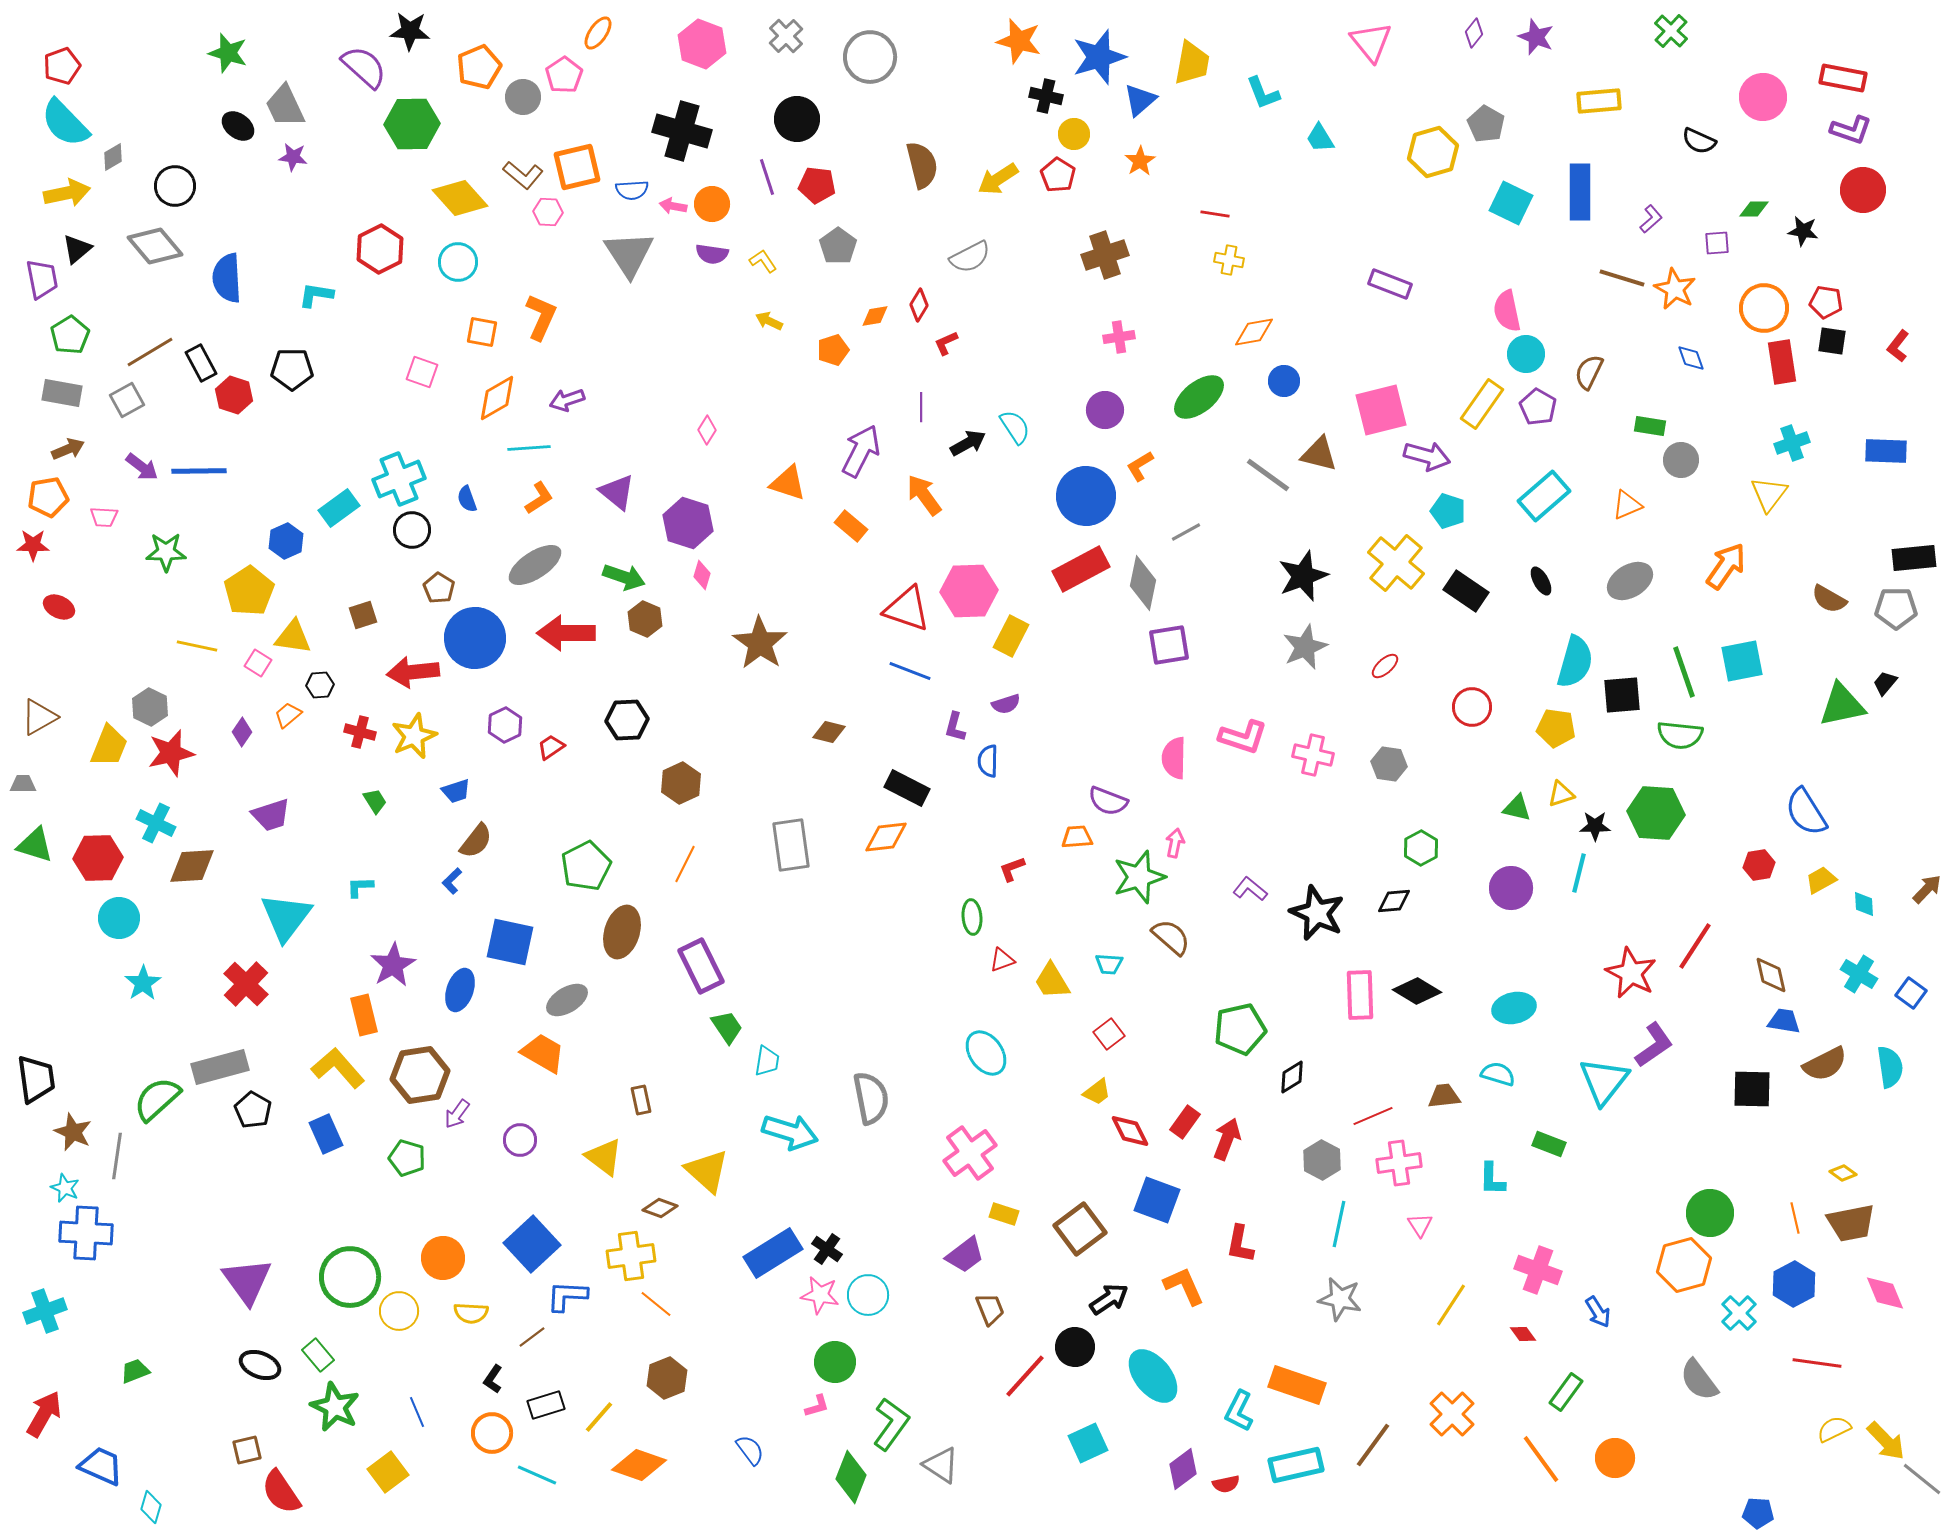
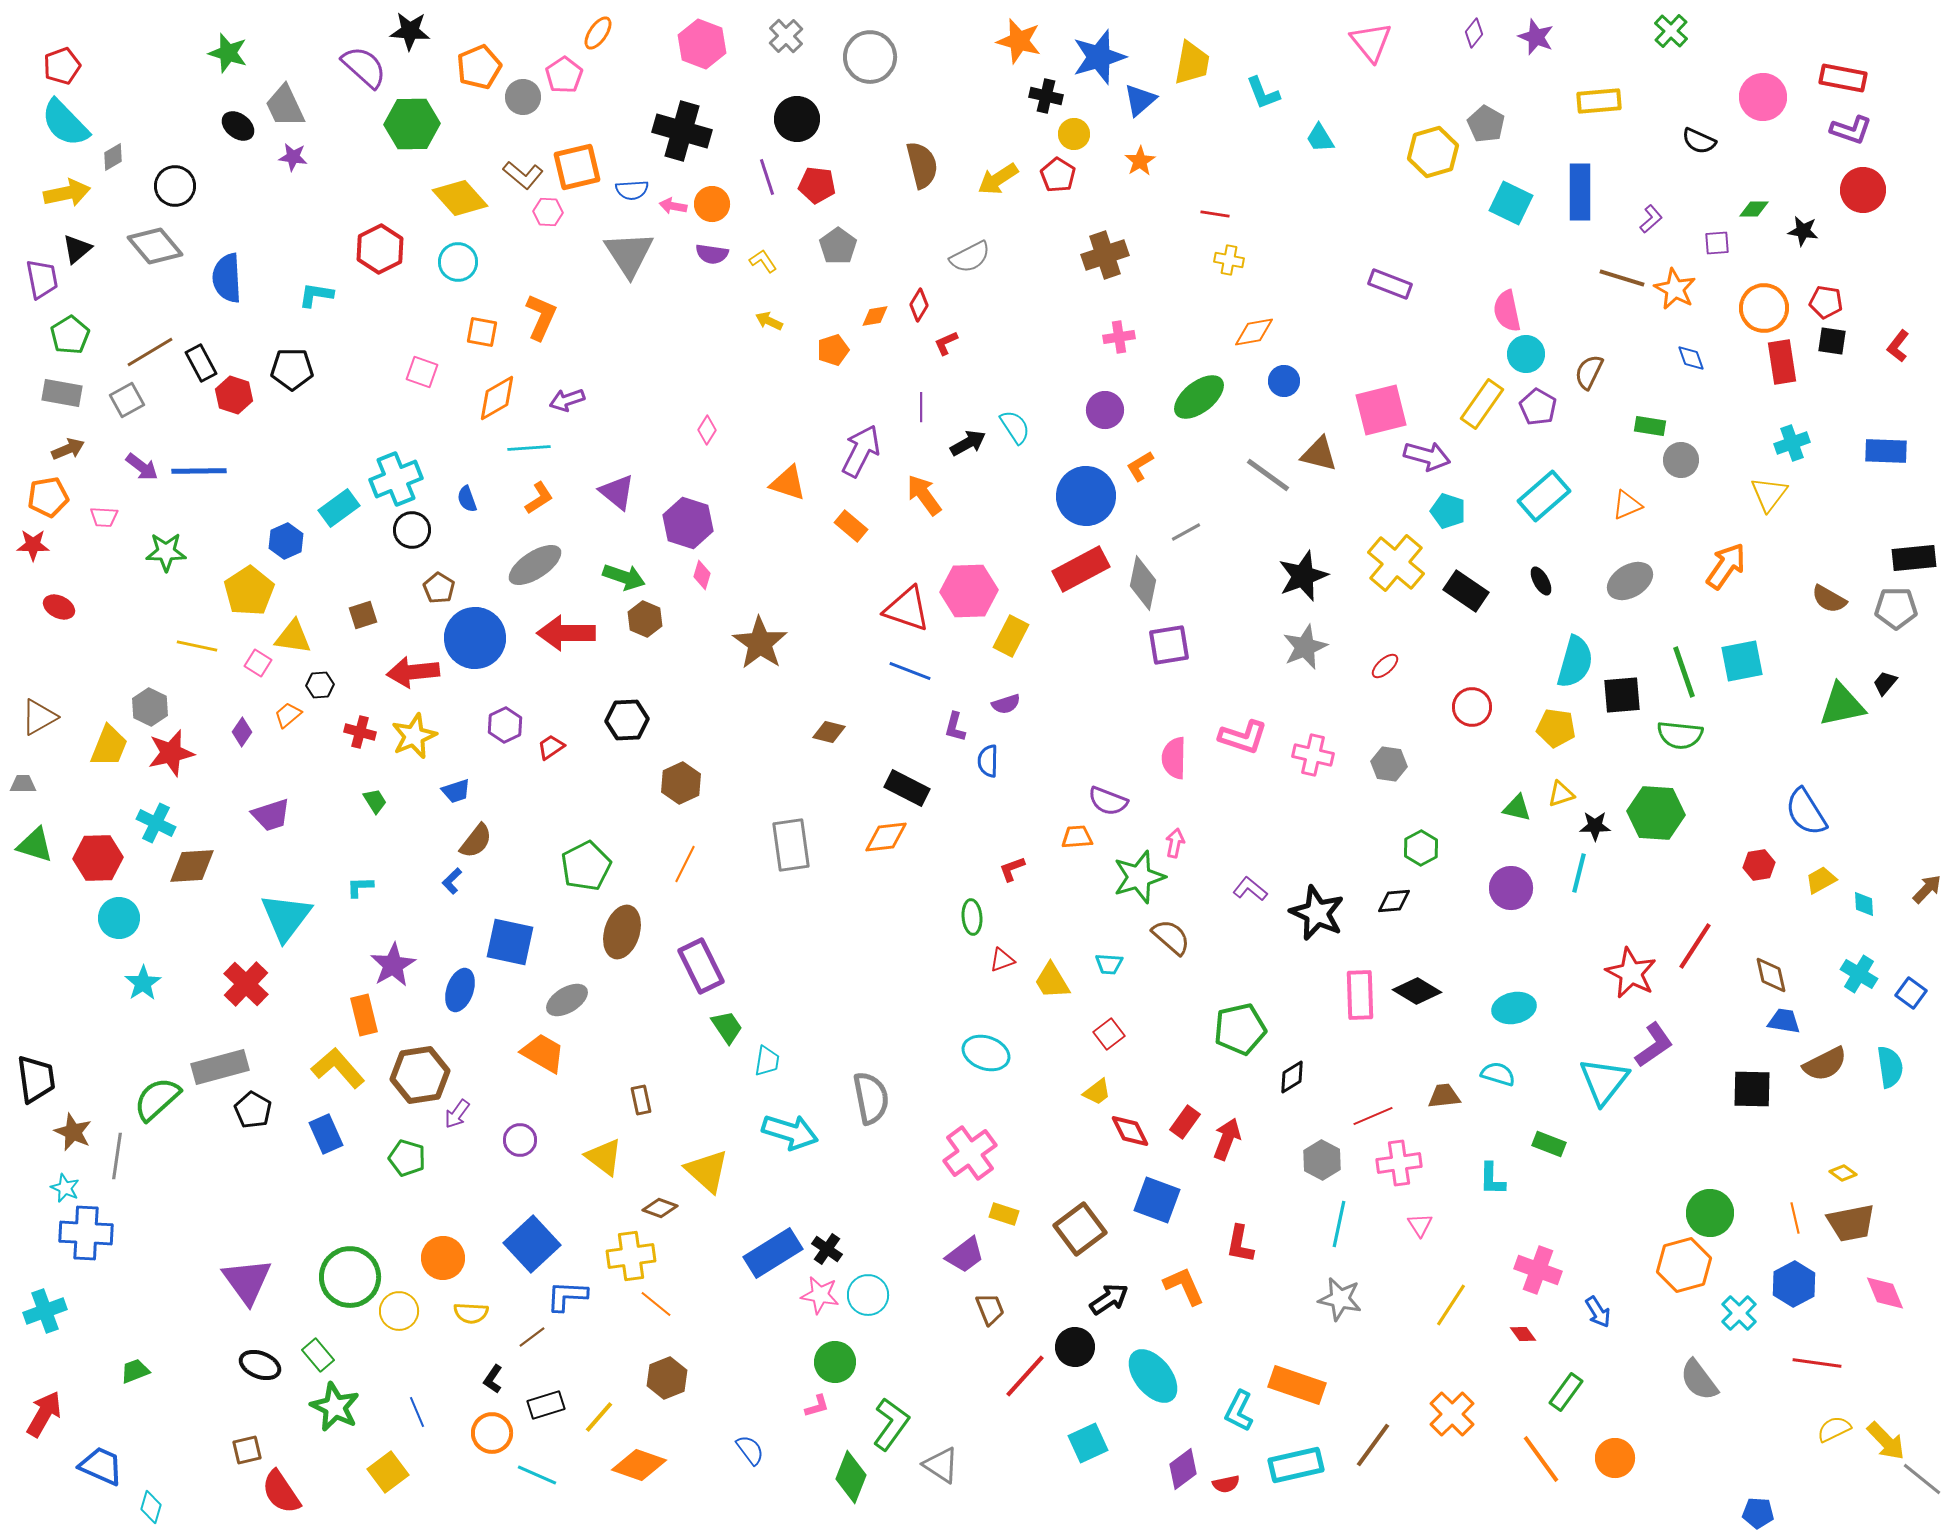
cyan cross at (399, 479): moved 3 px left
cyan ellipse at (986, 1053): rotated 36 degrees counterclockwise
